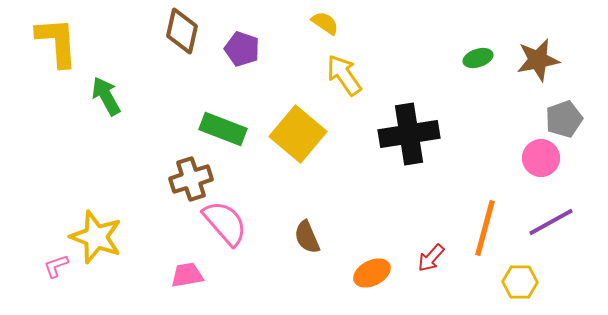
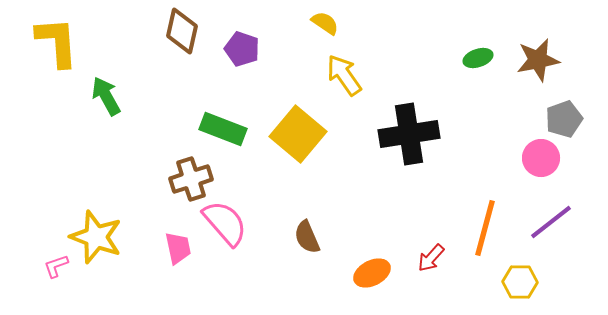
purple line: rotated 9 degrees counterclockwise
pink trapezoid: moved 9 px left, 27 px up; rotated 88 degrees clockwise
